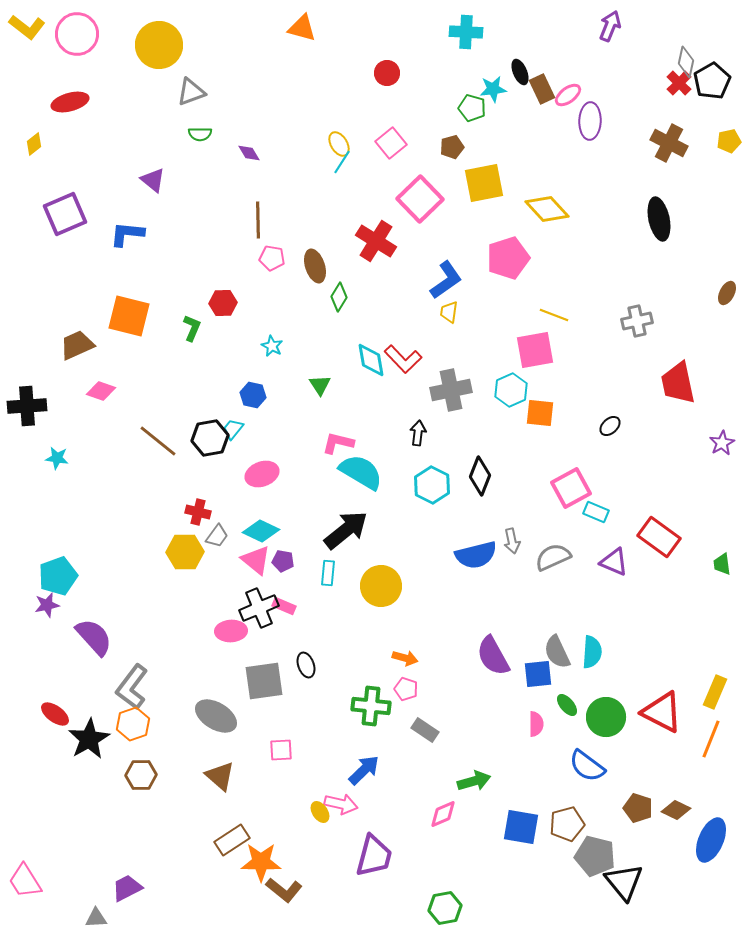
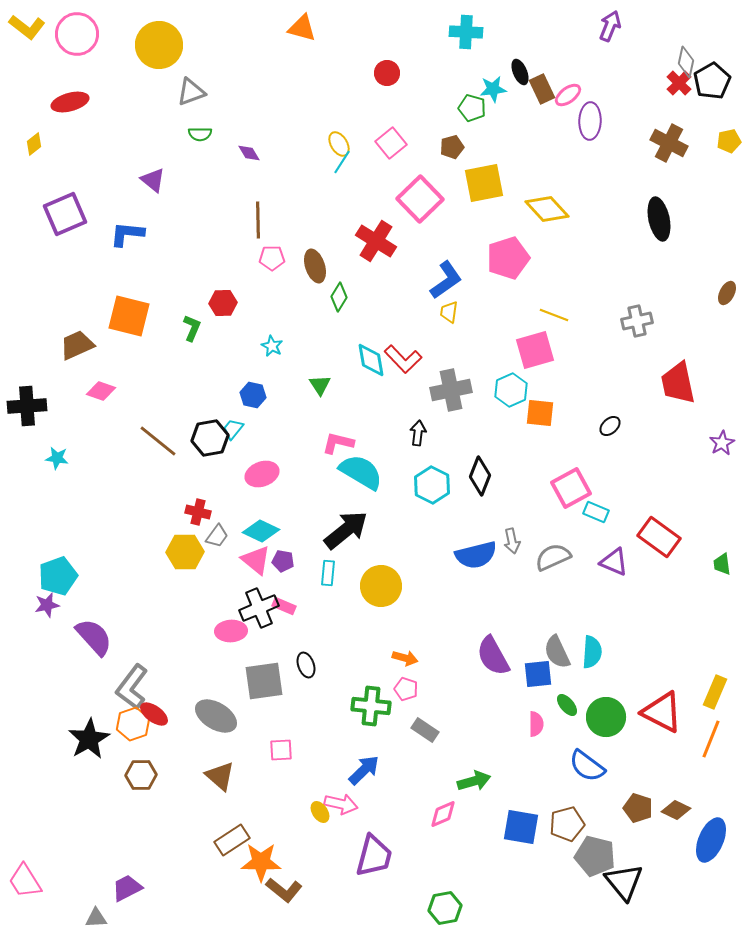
pink pentagon at (272, 258): rotated 10 degrees counterclockwise
pink square at (535, 350): rotated 6 degrees counterclockwise
red ellipse at (55, 714): moved 99 px right
